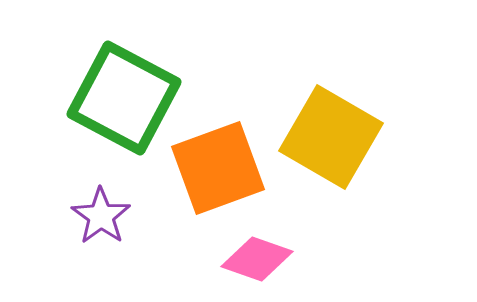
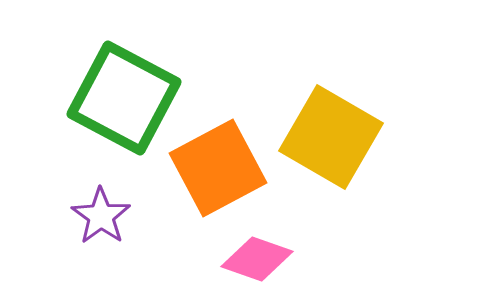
orange square: rotated 8 degrees counterclockwise
